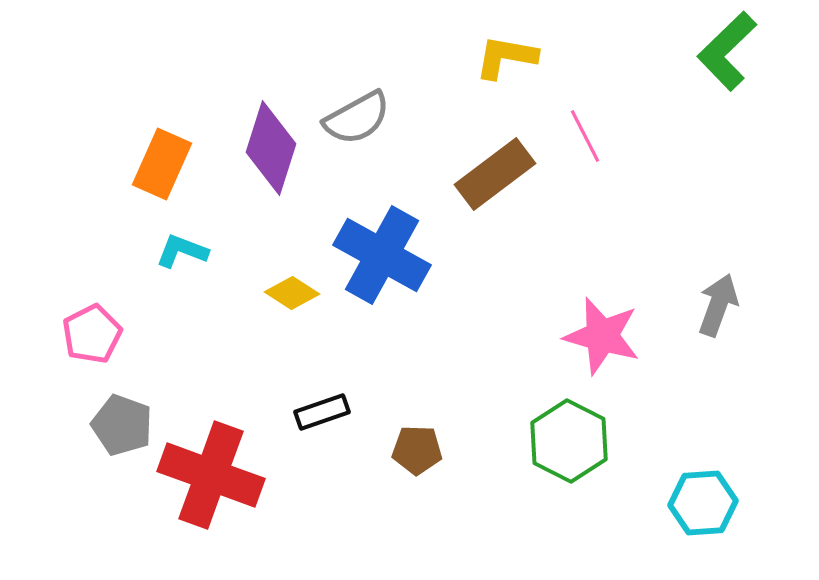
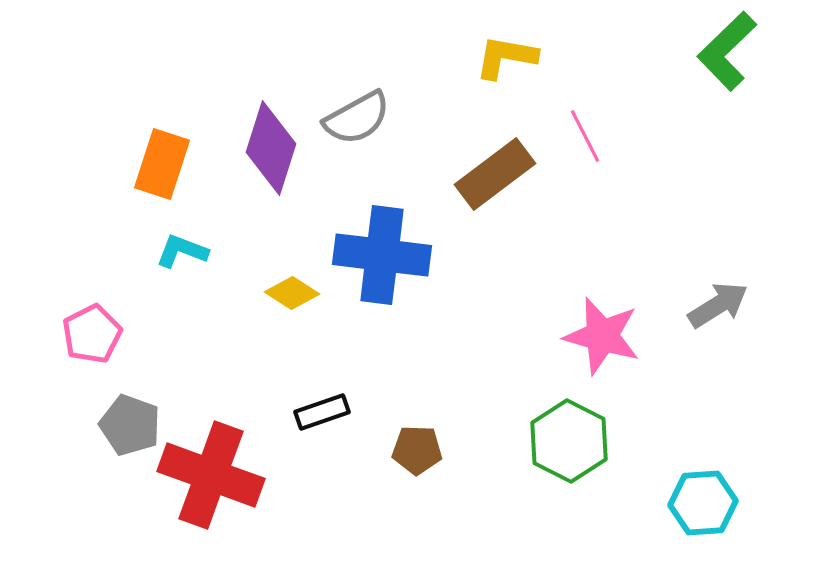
orange rectangle: rotated 6 degrees counterclockwise
blue cross: rotated 22 degrees counterclockwise
gray arrow: rotated 38 degrees clockwise
gray pentagon: moved 8 px right
